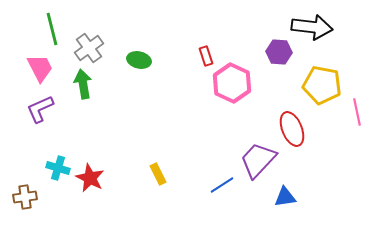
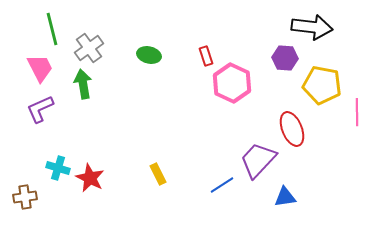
purple hexagon: moved 6 px right, 6 px down
green ellipse: moved 10 px right, 5 px up
pink line: rotated 12 degrees clockwise
